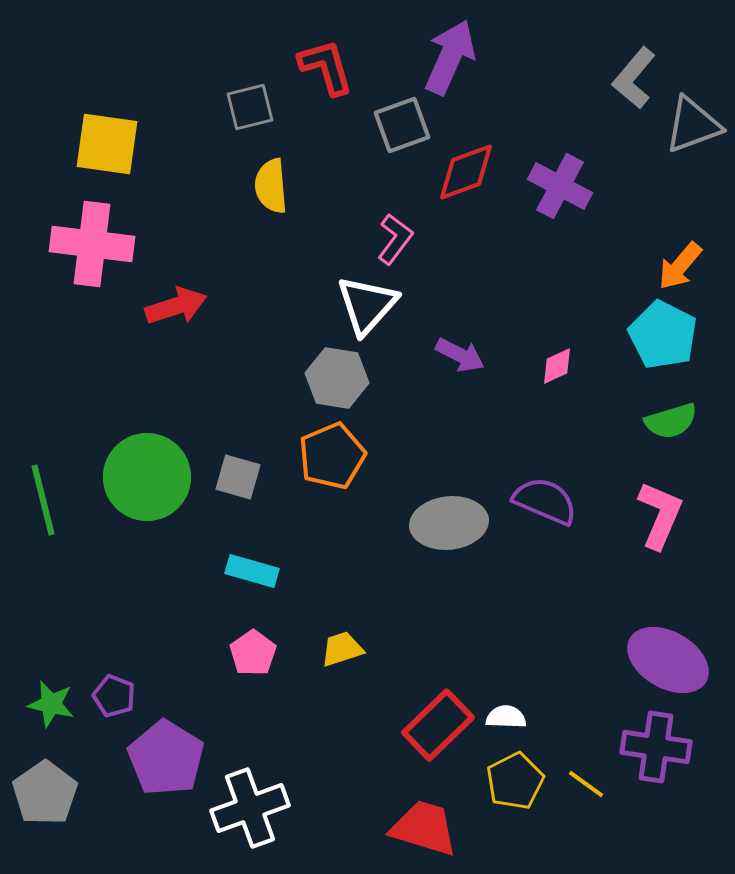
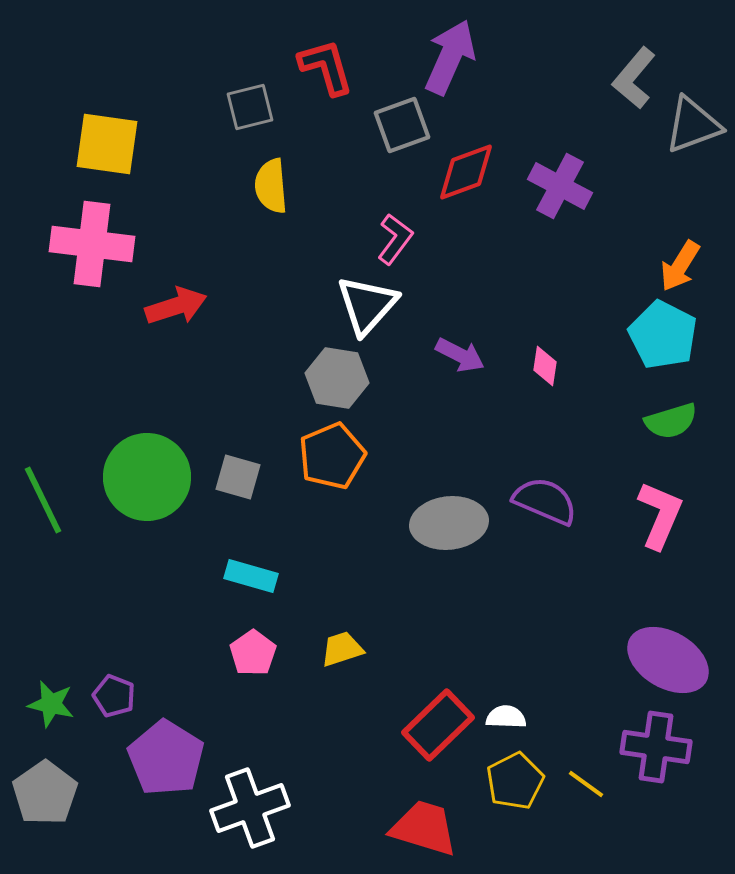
orange arrow at (680, 266): rotated 8 degrees counterclockwise
pink diamond at (557, 366): moved 12 px left; rotated 57 degrees counterclockwise
green line at (43, 500): rotated 12 degrees counterclockwise
cyan rectangle at (252, 571): moved 1 px left, 5 px down
